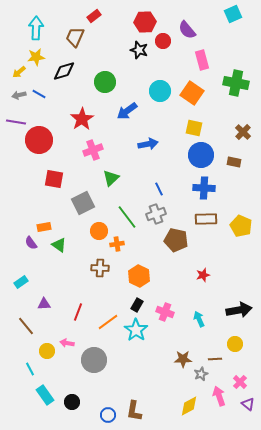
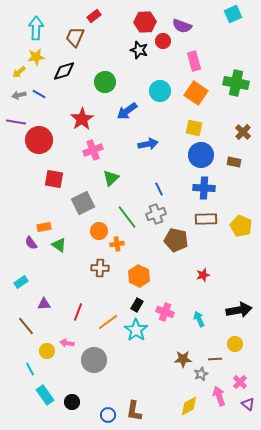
purple semicircle at (187, 30): moved 5 px left, 4 px up; rotated 30 degrees counterclockwise
pink rectangle at (202, 60): moved 8 px left, 1 px down
orange square at (192, 93): moved 4 px right
